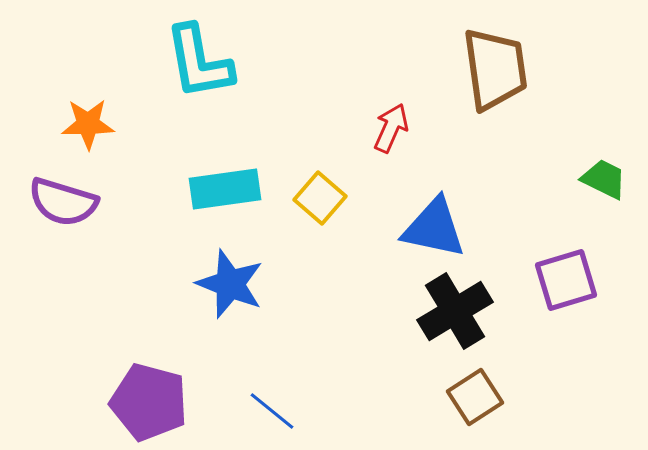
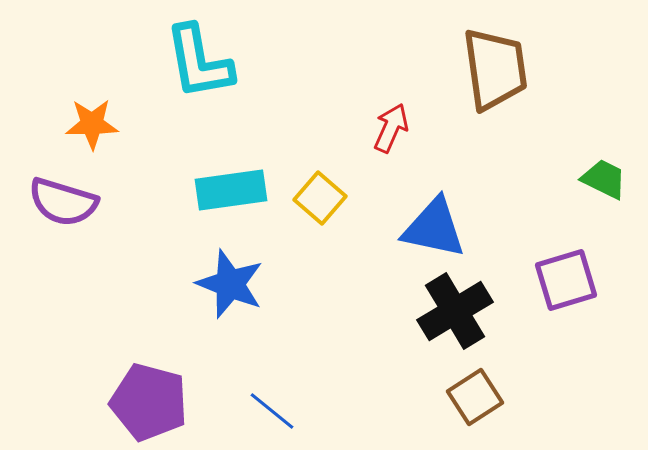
orange star: moved 4 px right
cyan rectangle: moved 6 px right, 1 px down
